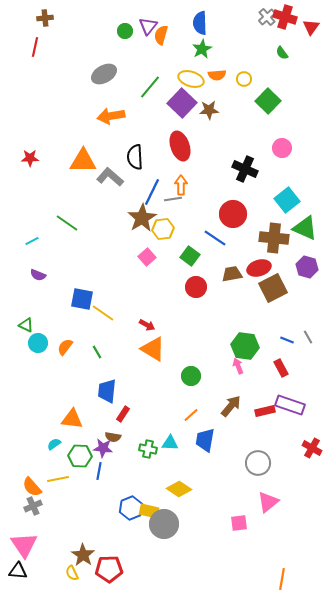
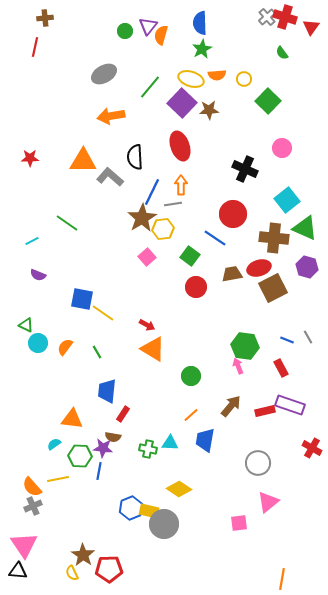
gray line at (173, 199): moved 5 px down
